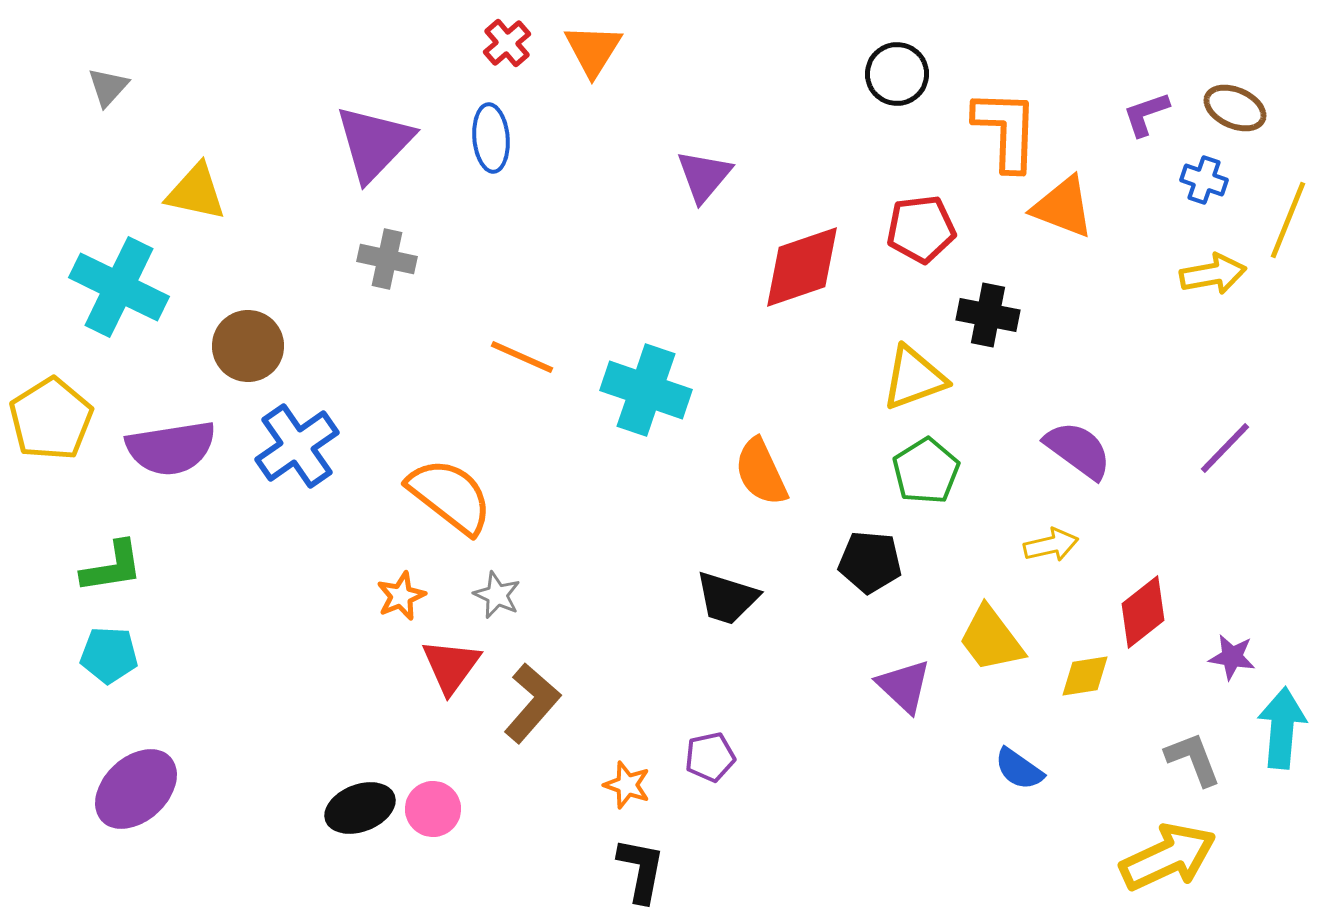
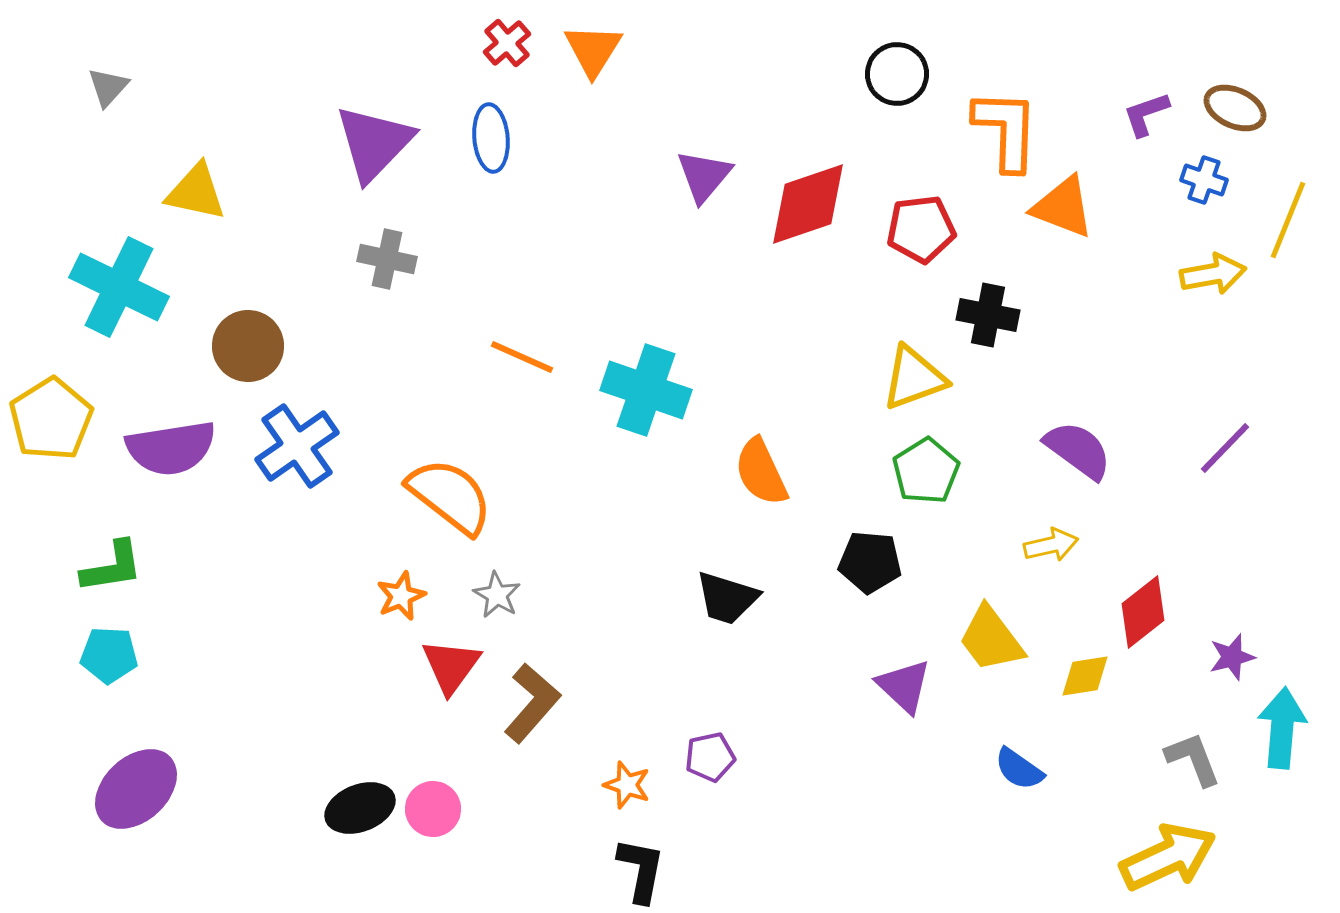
red diamond at (802, 267): moved 6 px right, 63 px up
gray star at (497, 595): rotated 6 degrees clockwise
purple star at (1232, 657): rotated 24 degrees counterclockwise
